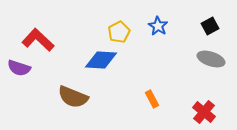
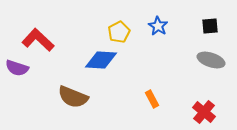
black square: rotated 24 degrees clockwise
gray ellipse: moved 1 px down
purple semicircle: moved 2 px left
